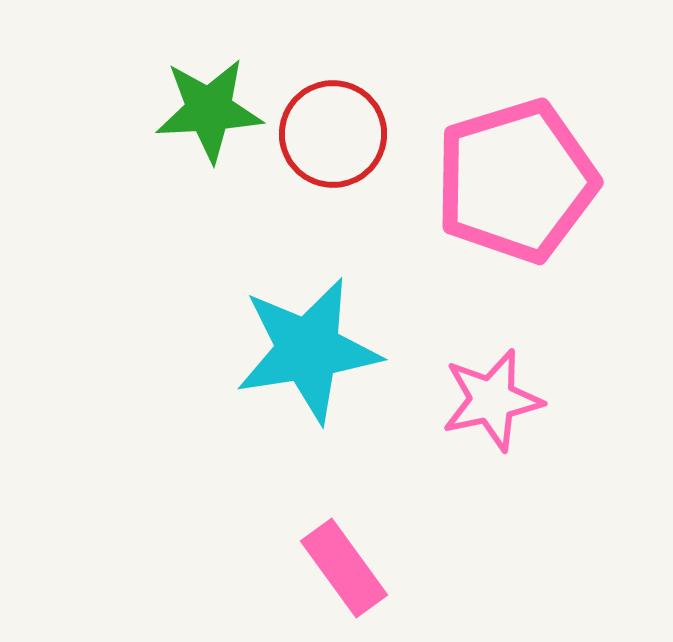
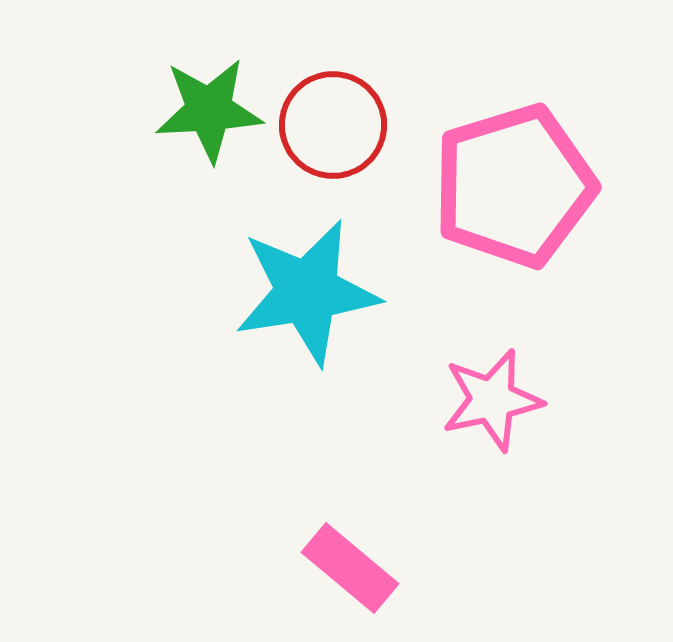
red circle: moved 9 px up
pink pentagon: moved 2 px left, 5 px down
cyan star: moved 1 px left, 58 px up
pink rectangle: moved 6 px right; rotated 14 degrees counterclockwise
